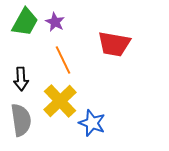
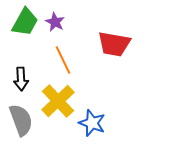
yellow cross: moved 2 px left
gray semicircle: rotated 12 degrees counterclockwise
